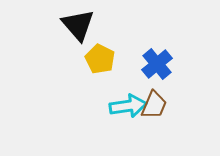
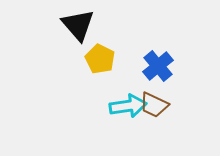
blue cross: moved 1 px right, 2 px down
brown trapezoid: rotated 92 degrees clockwise
